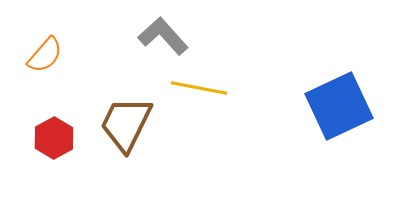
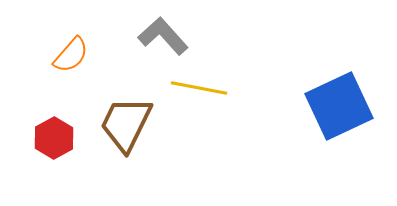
orange semicircle: moved 26 px right
